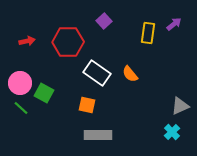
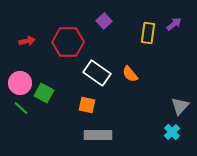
gray triangle: rotated 24 degrees counterclockwise
